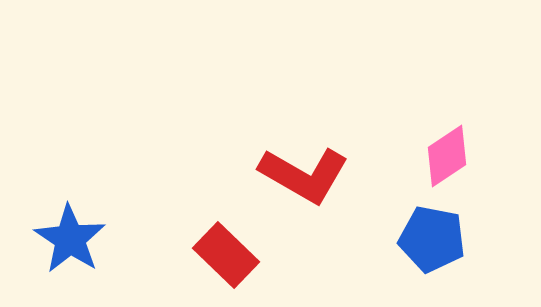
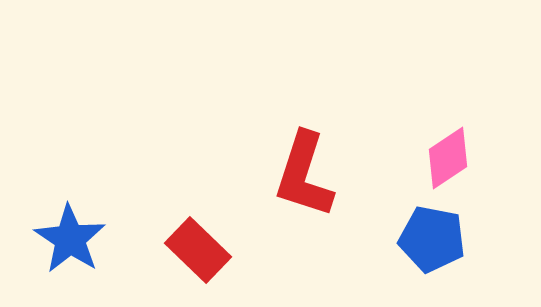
pink diamond: moved 1 px right, 2 px down
red L-shape: rotated 78 degrees clockwise
red rectangle: moved 28 px left, 5 px up
